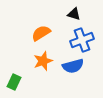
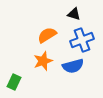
orange semicircle: moved 6 px right, 2 px down
